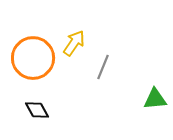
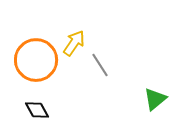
orange circle: moved 3 px right, 2 px down
gray line: moved 3 px left, 2 px up; rotated 55 degrees counterclockwise
green triangle: rotated 35 degrees counterclockwise
